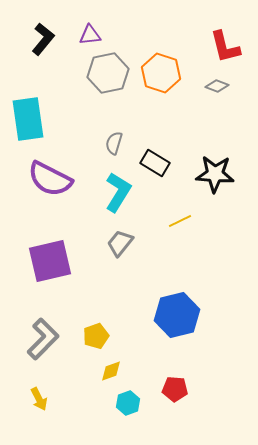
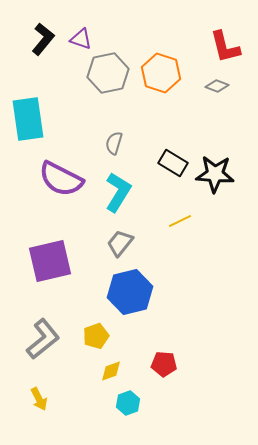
purple triangle: moved 9 px left, 4 px down; rotated 25 degrees clockwise
black rectangle: moved 18 px right
purple semicircle: moved 11 px right
blue hexagon: moved 47 px left, 23 px up
gray L-shape: rotated 6 degrees clockwise
red pentagon: moved 11 px left, 25 px up
